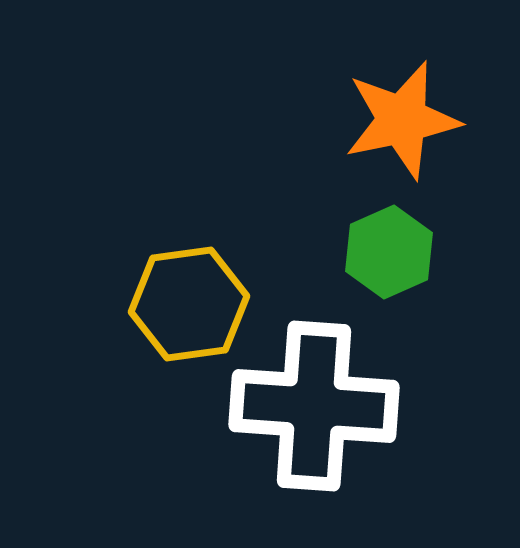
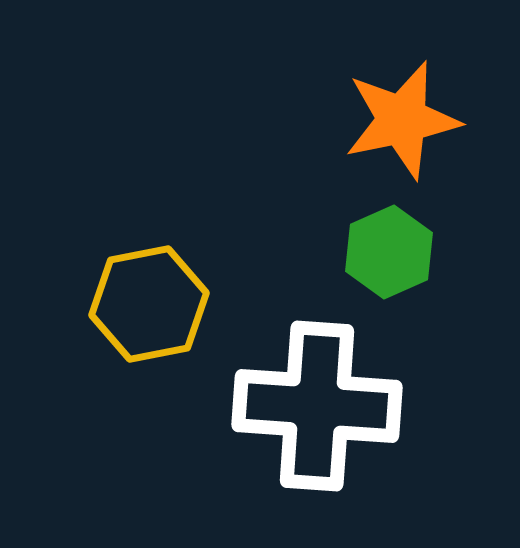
yellow hexagon: moved 40 px left; rotated 3 degrees counterclockwise
white cross: moved 3 px right
